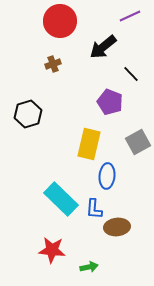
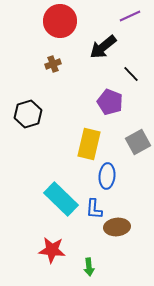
green arrow: rotated 96 degrees clockwise
